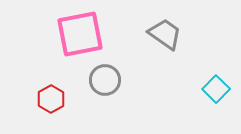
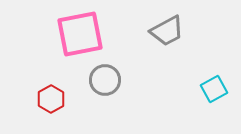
gray trapezoid: moved 2 px right, 3 px up; rotated 117 degrees clockwise
cyan square: moved 2 px left; rotated 16 degrees clockwise
